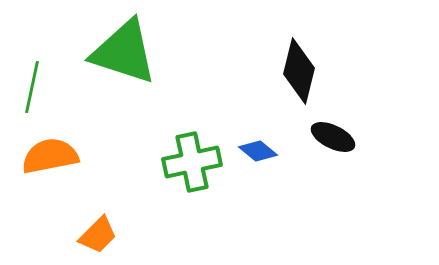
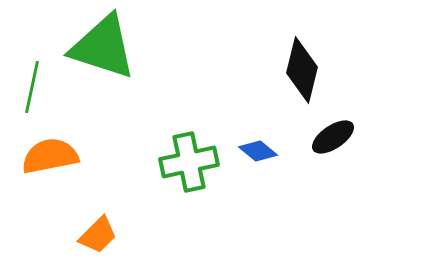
green triangle: moved 21 px left, 5 px up
black diamond: moved 3 px right, 1 px up
black ellipse: rotated 60 degrees counterclockwise
green cross: moved 3 px left
